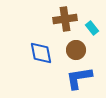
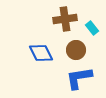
blue diamond: rotated 15 degrees counterclockwise
